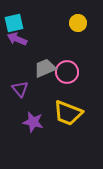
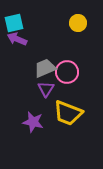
purple triangle: moved 26 px right; rotated 12 degrees clockwise
